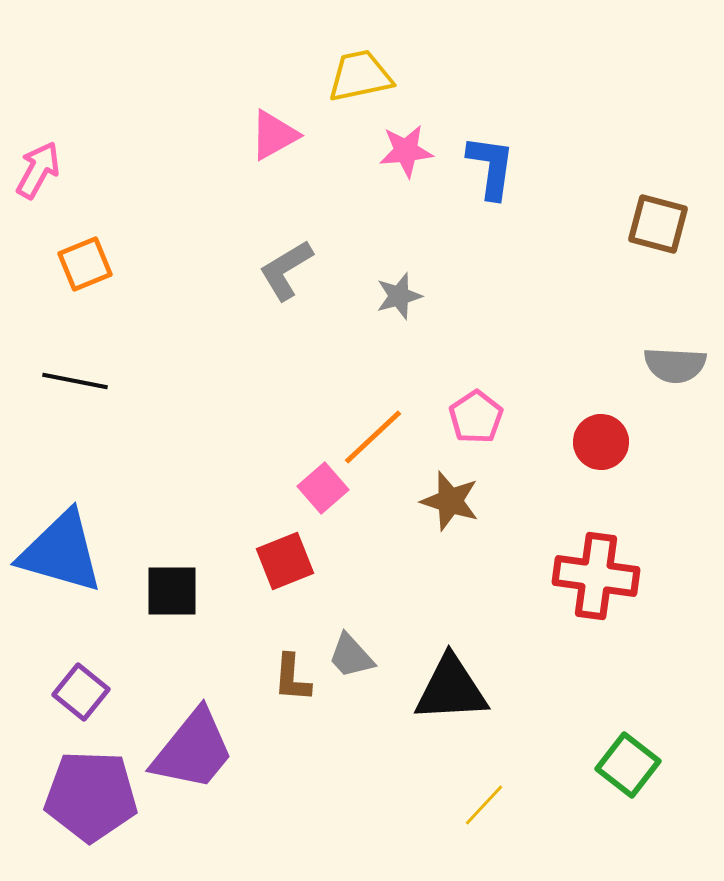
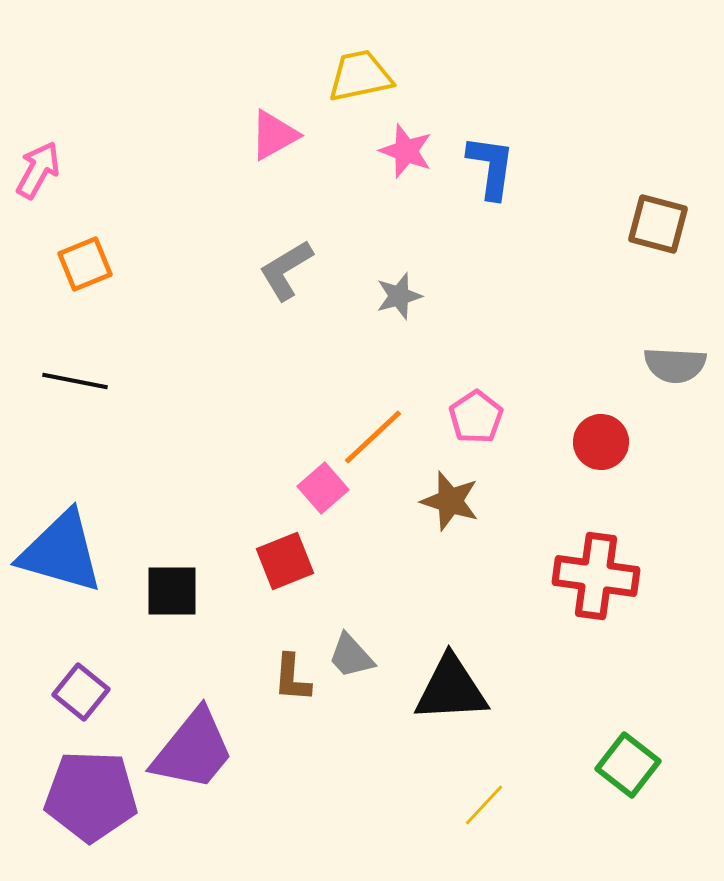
pink star: rotated 26 degrees clockwise
